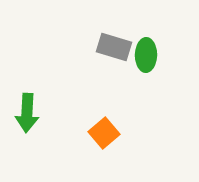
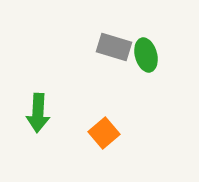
green ellipse: rotated 16 degrees counterclockwise
green arrow: moved 11 px right
